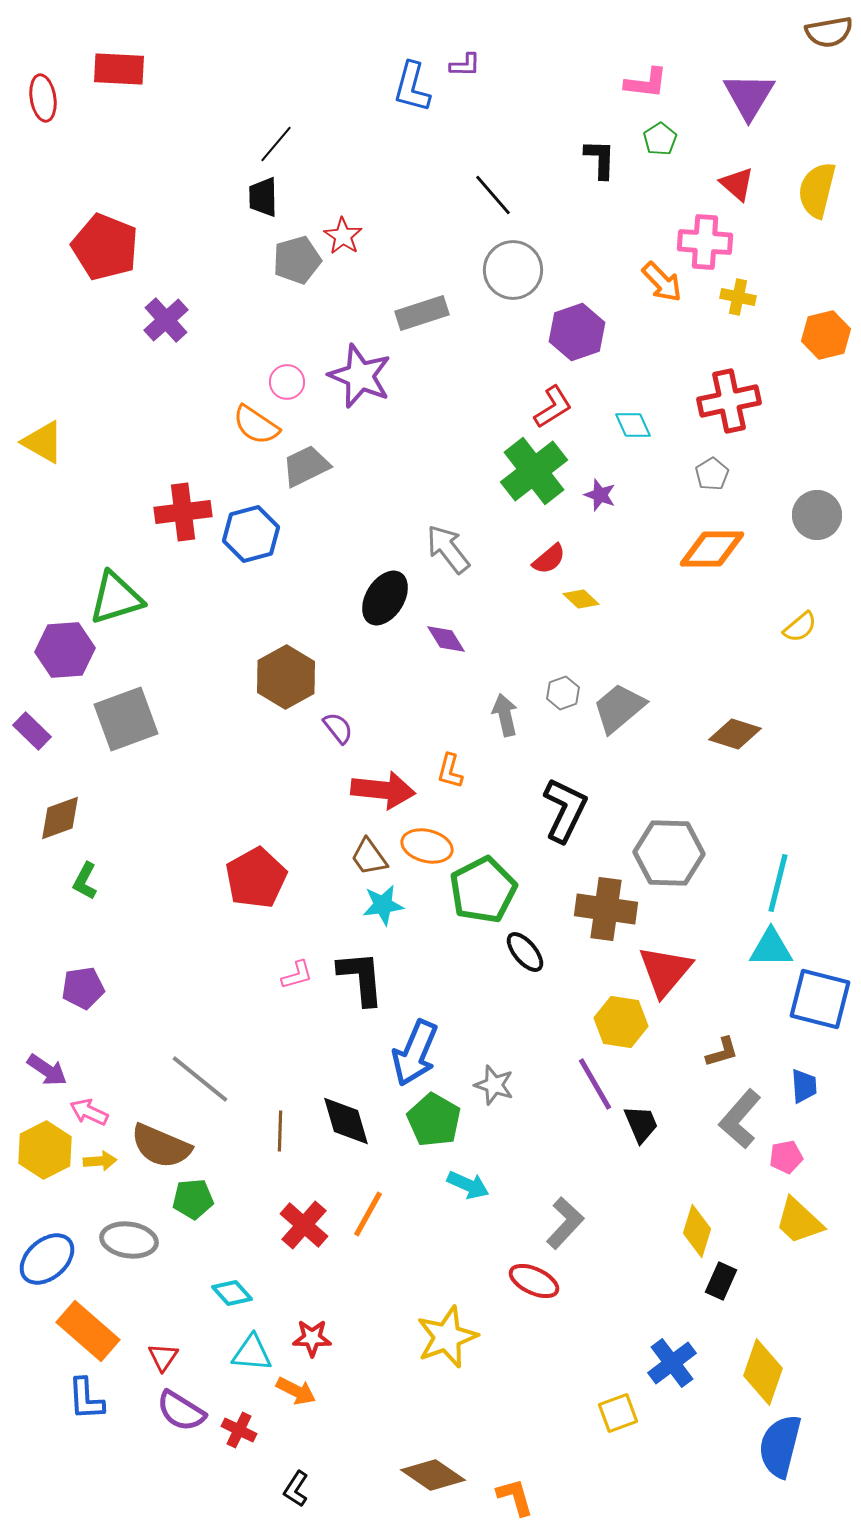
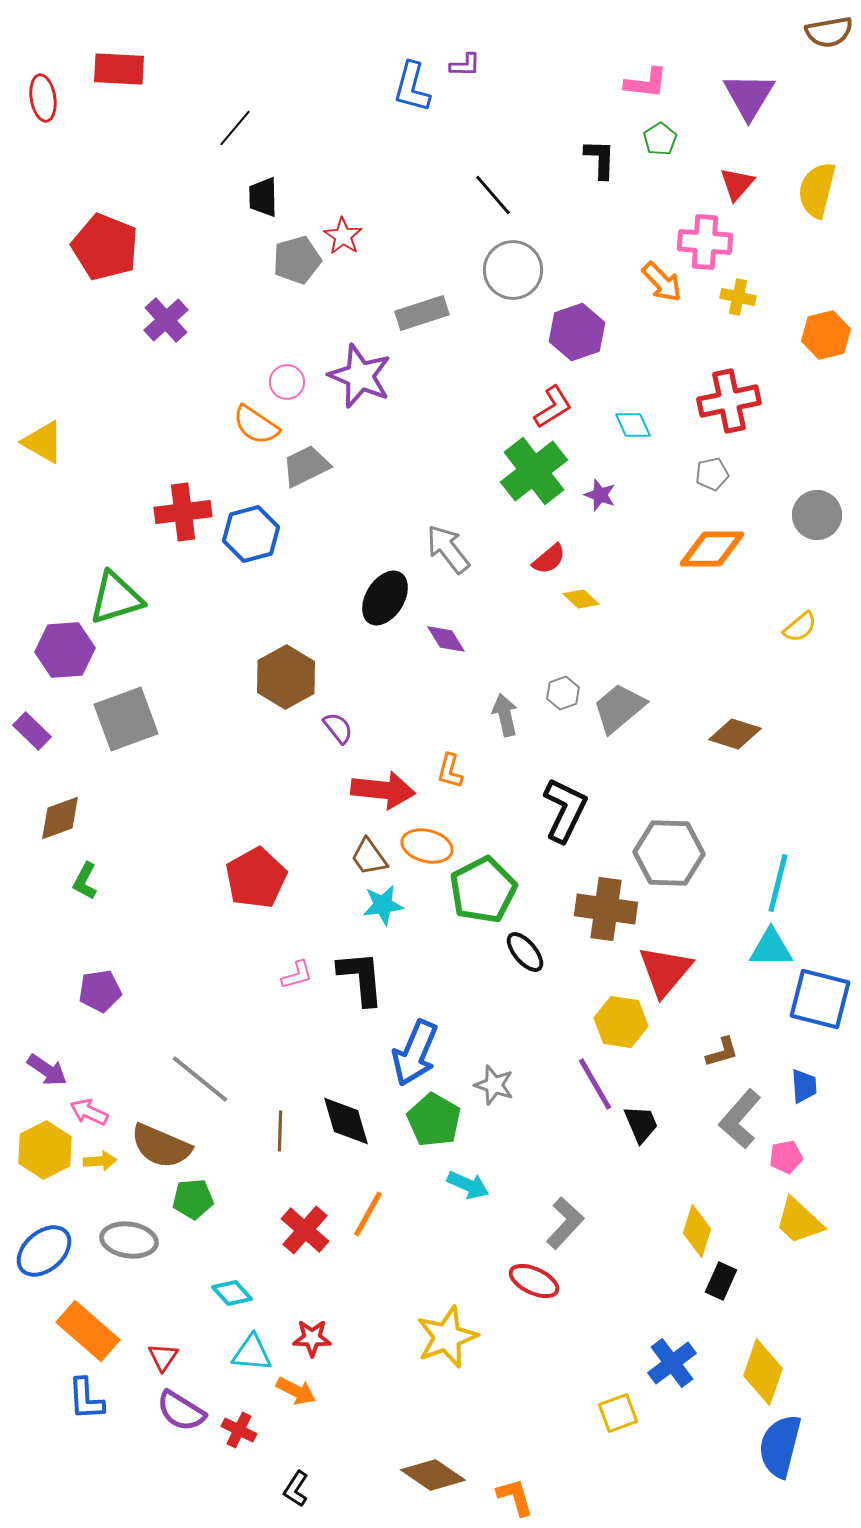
black line at (276, 144): moved 41 px left, 16 px up
red triangle at (737, 184): rotated 30 degrees clockwise
gray pentagon at (712, 474): rotated 20 degrees clockwise
purple pentagon at (83, 988): moved 17 px right, 3 px down
red cross at (304, 1225): moved 1 px right, 5 px down
blue ellipse at (47, 1259): moved 3 px left, 8 px up
